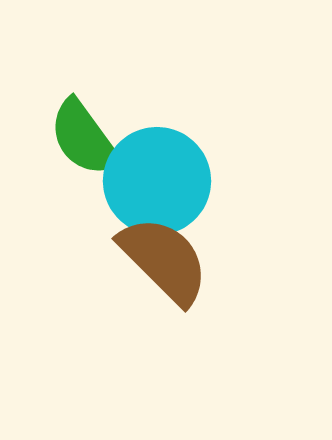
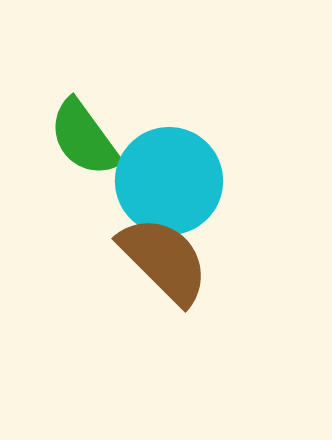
cyan circle: moved 12 px right
